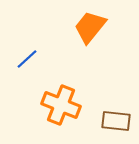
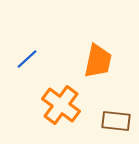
orange trapezoid: moved 8 px right, 34 px down; rotated 153 degrees clockwise
orange cross: rotated 15 degrees clockwise
